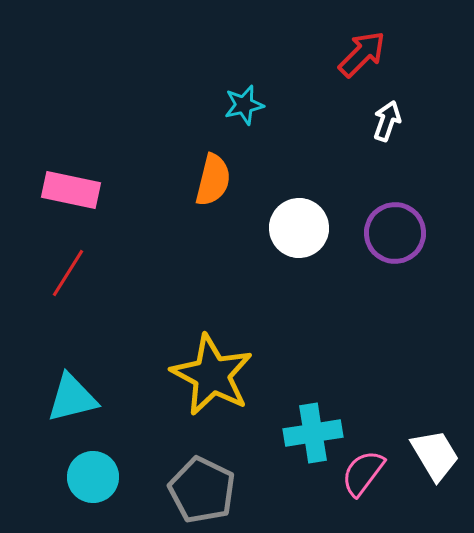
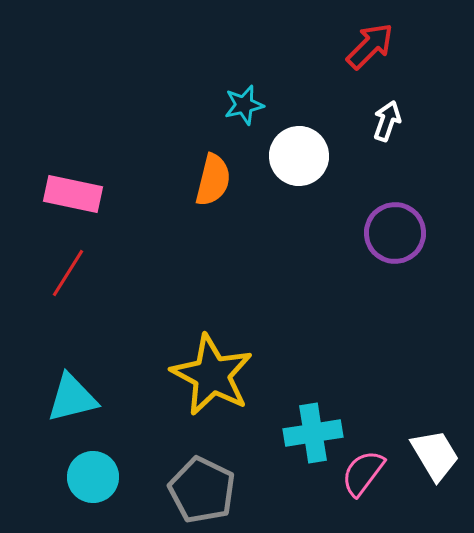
red arrow: moved 8 px right, 8 px up
pink rectangle: moved 2 px right, 4 px down
white circle: moved 72 px up
